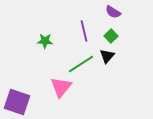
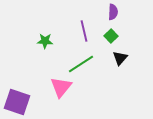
purple semicircle: rotated 119 degrees counterclockwise
black triangle: moved 13 px right, 2 px down
